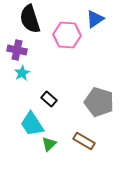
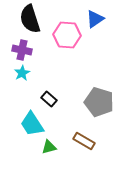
purple cross: moved 5 px right
green triangle: moved 3 px down; rotated 28 degrees clockwise
